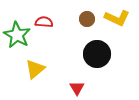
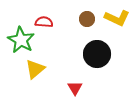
green star: moved 4 px right, 5 px down
red triangle: moved 2 px left
